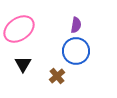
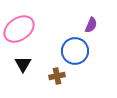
purple semicircle: moved 15 px right; rotated 14 degrees clockwise
blue circle: moved 1 px left
brown cross: rotated 28 degrees clockwise
